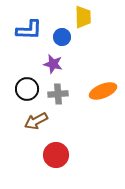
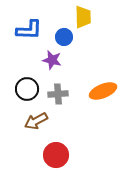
blue circle: moved 2 px right
purple star: moved 1 px left, 4 px up
